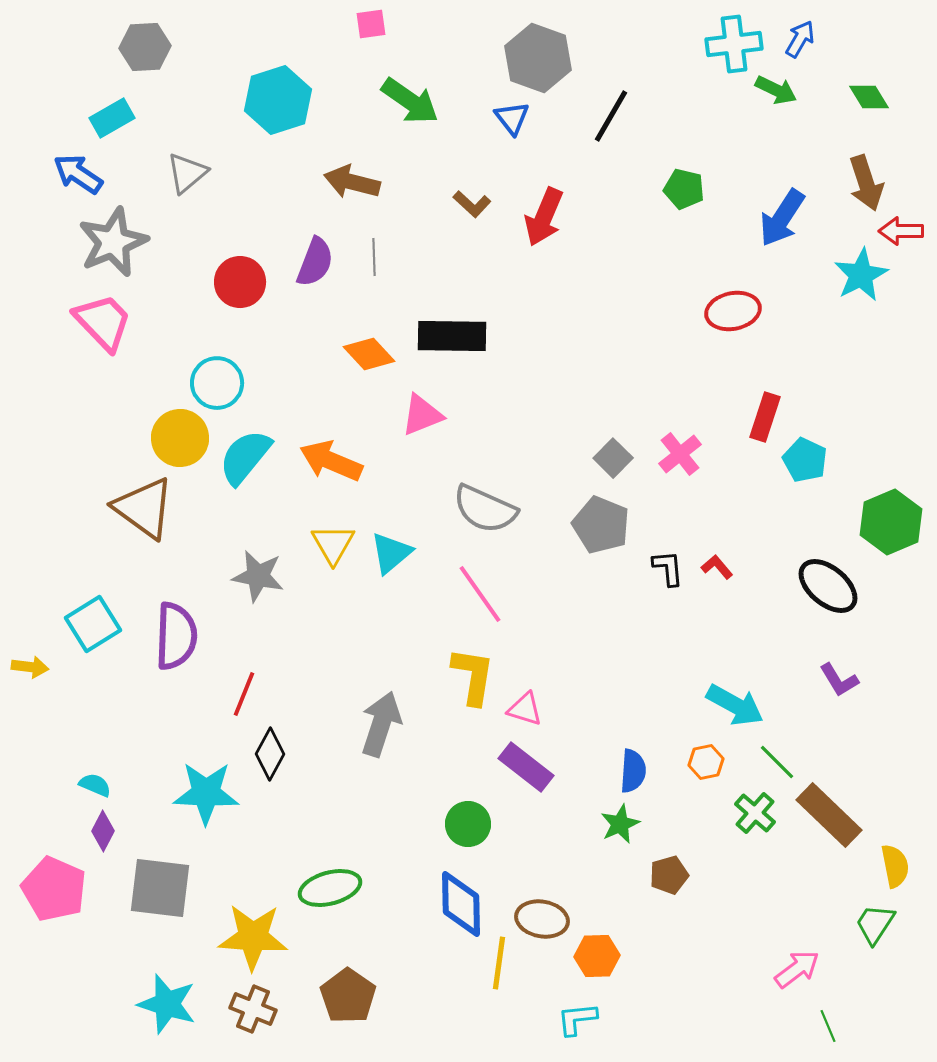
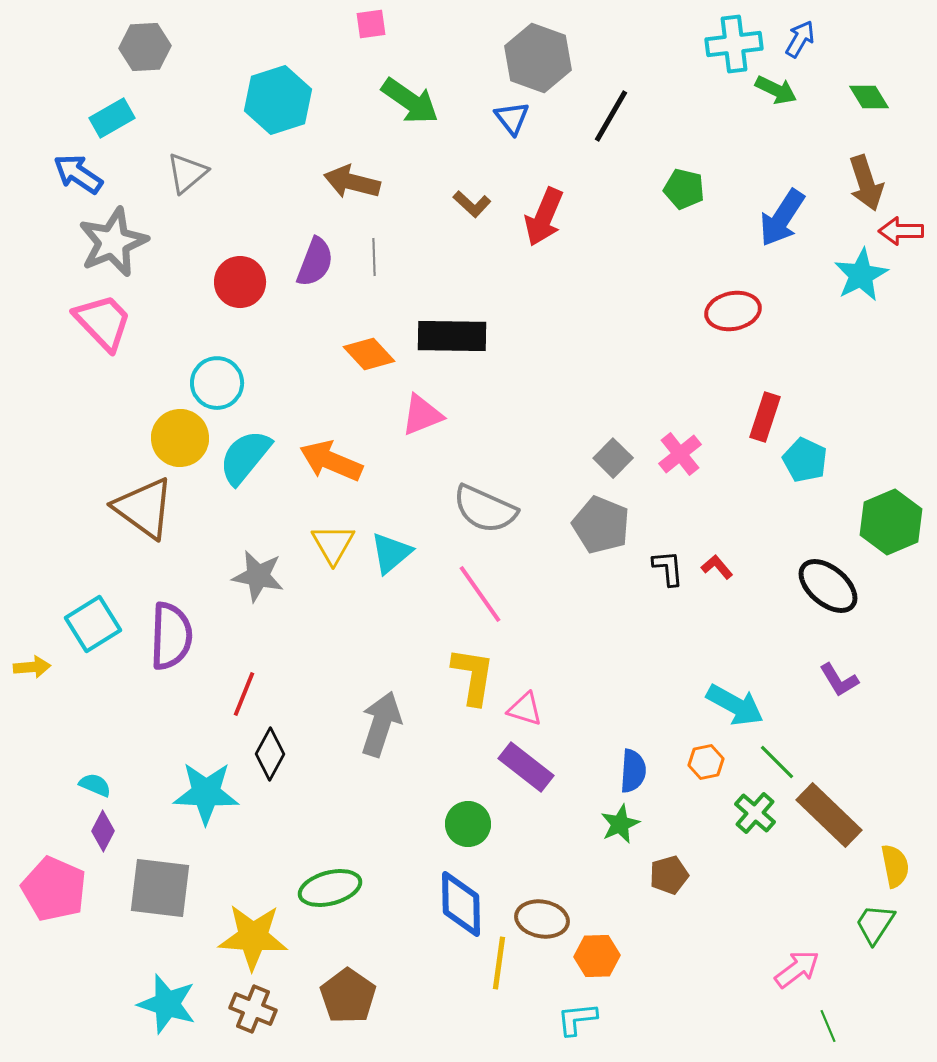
purple semicircle at (176, 636): moved 5 px left
yellow arrow at (30, 667): moved 2 px right; rotated 12 degrees counterclockwise
